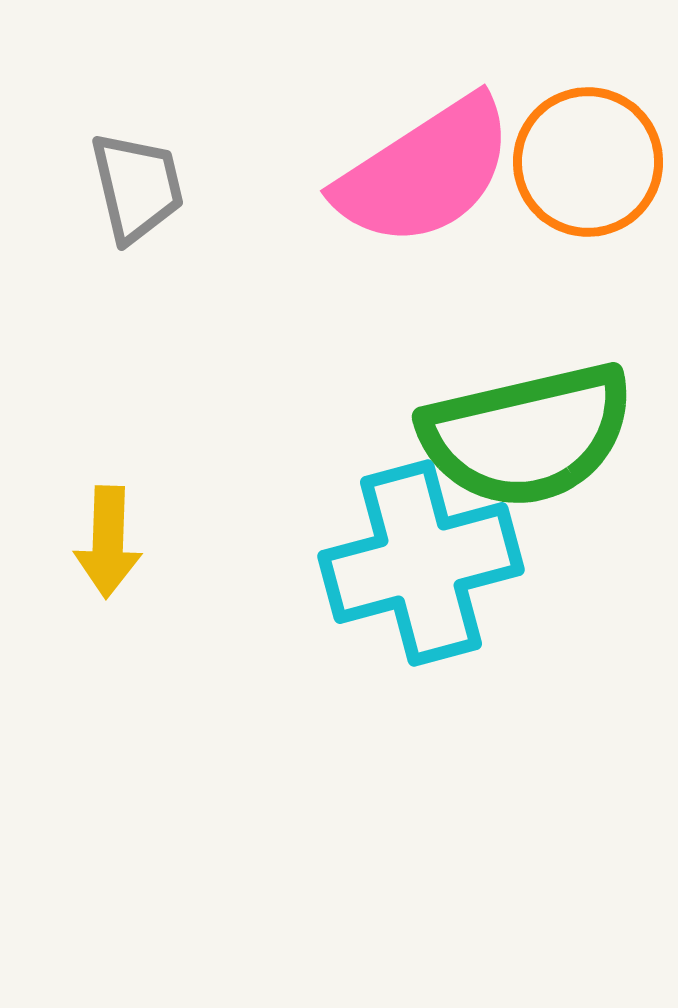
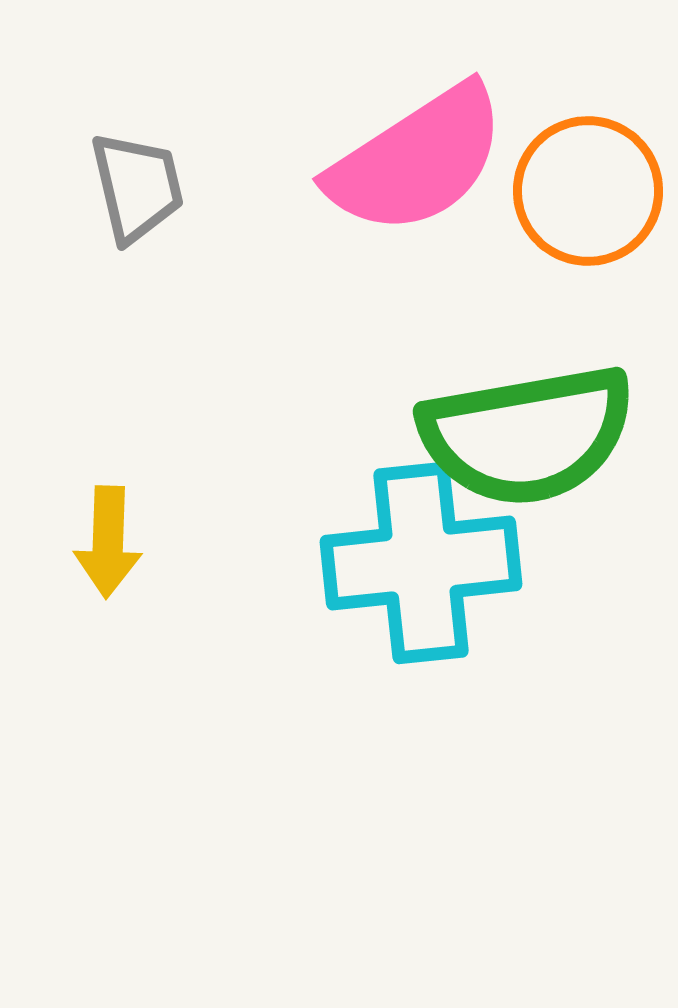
orange circle: moved 29 px down
pink semicircle: moved 8 px left, 12 px up
green semicircle: rotated 3 degrees clockwise
cyan cross: rotated 9 degrees clockwise
